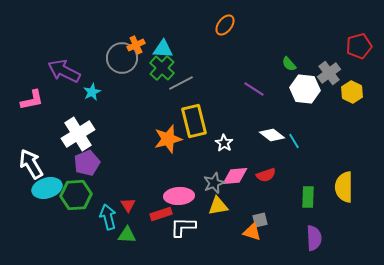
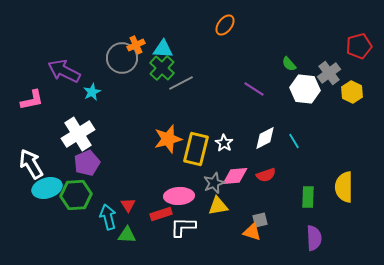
yellow rectangle: moved 2 px right, 28 px down; rotated 28 degrees clockwise
white diamond: moved 7 px left, 3 px down; rotated 65 degrees counterclockwise
